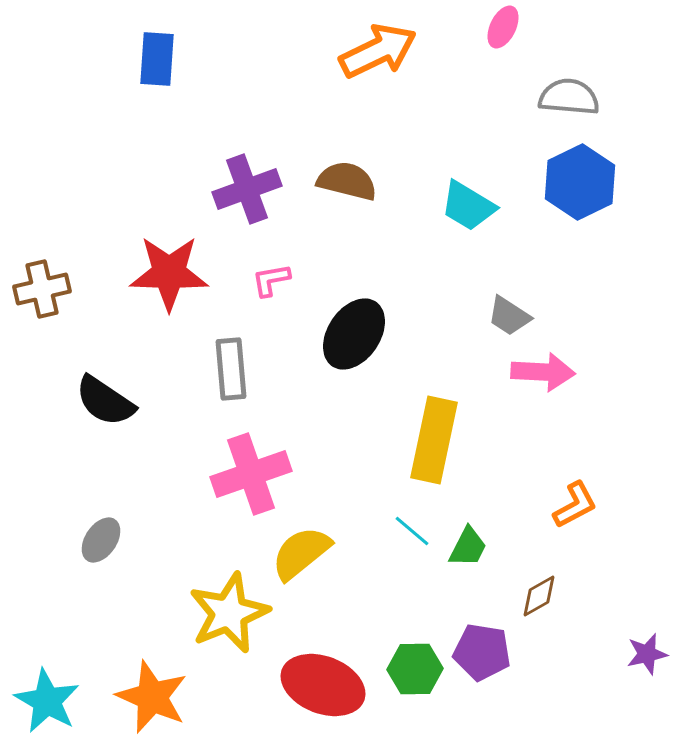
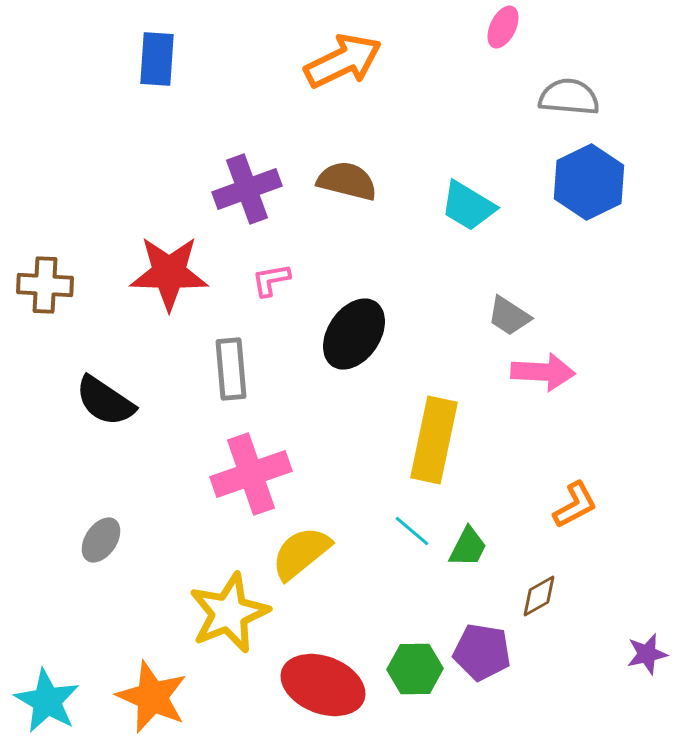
orange arrow: moved 35 px left, 10 px down
blue hexagon: moved 9 px right
brown cross: moved 3 px right, 4 px up; rotated 16 degrees clockwise
